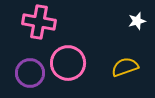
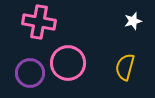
white star: moved 4 px left
yellow semicircle: rotated 56 degrees counterclockwise
